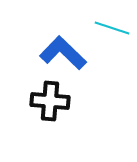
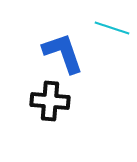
blue L-shape: rotated 27 degrees clockwise
